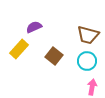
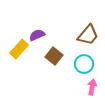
purple semicircle: moved 3 px right, 8 px down
brown trapezoid: rotated 65 degrees counterclockwise
cyan circle: moved 3 px left, 3 px down
